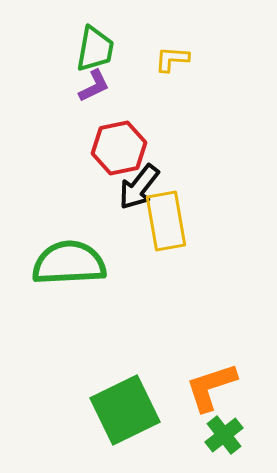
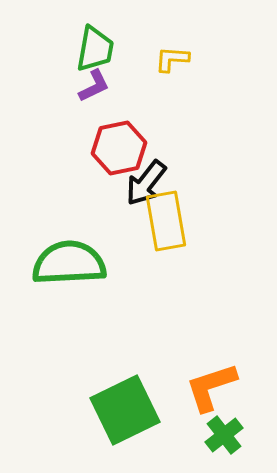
black arrow: moved 7 px right, 4 px up
